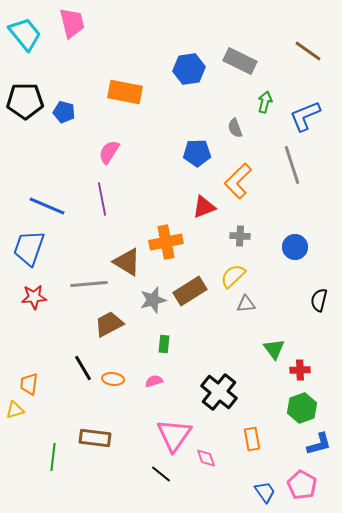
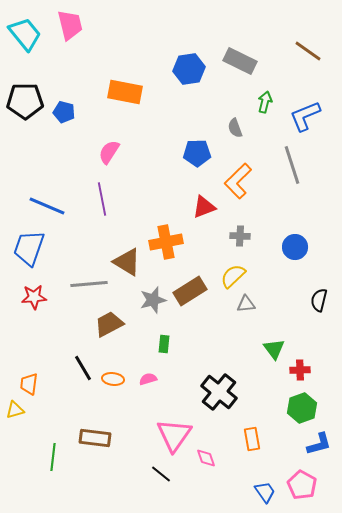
pink trapezoid at (72, 23): moved 2 px left, 2 px down
pink semicircle at (154, 381): moved 6 px left, 2 px up
